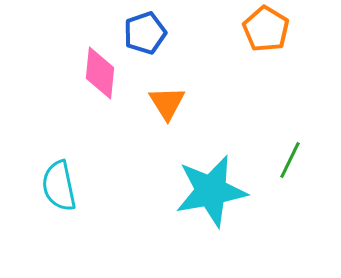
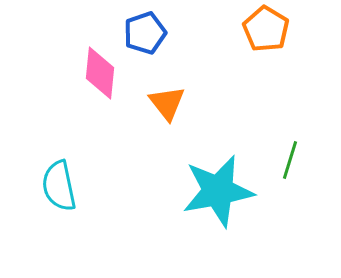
orange triangle: rotated 6 degrees counterclockwise
green line: rotated 9 degrees counterclockwise
cyan star: moved 7 px right
